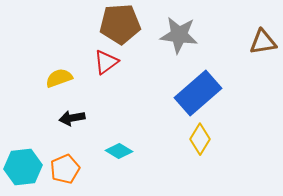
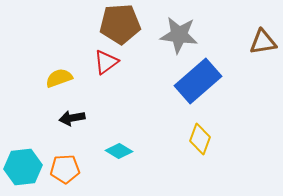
blue rectangle: moved 12 px up
yellow diamond: rotated 12 degrees counterclockwise
orange pentagon: rotated 20 degrees clockwise
